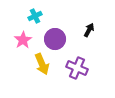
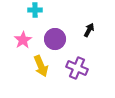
cyan cross: moved 6 px up; rotated 24 degrees clockwise
yellow arrow: moved 1 px left, 2 px down
